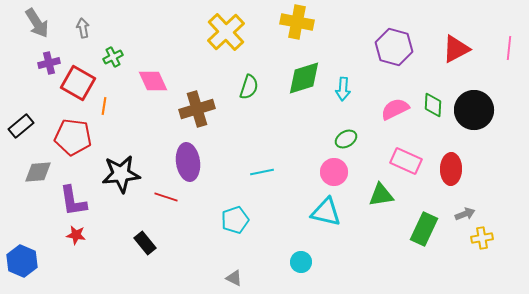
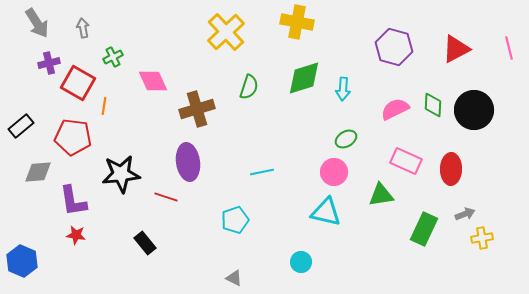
pink line at (509, 48): rotated 20 degrees counterclockwise
